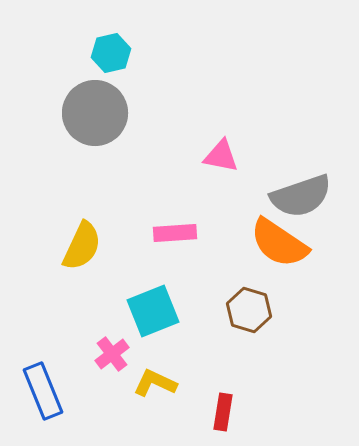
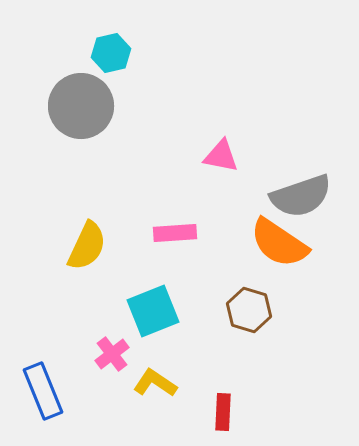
gray circle: moved 14 px left, 7 px up
yellow semicircle: moved 5 px right
yellow L-shape: rotated 9 degrees clockwise
red rectangle: rotated 6 degrees counterclockwise
